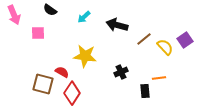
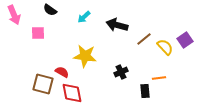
red diamond: rotated 45 degrees counterclockwise
